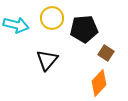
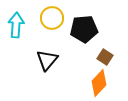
cyan arrow: rotated 100 degrees counterclockwise
brown square: moved 1 px left, 4 px down
